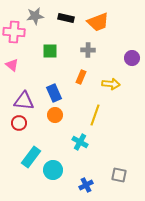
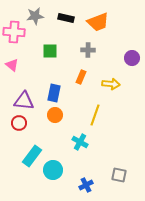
blue rectangle: rotated 36 degrees clockwise
cyan rectangle: moved 1 px right, 1 px up
